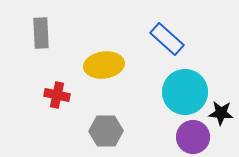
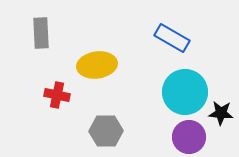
blue rectangle: moved 5 px right, 1 px up; rotated 12 degrees counterclockwise
yellow ellipse: moved 7 px left
purple circle: moved 4 px left
